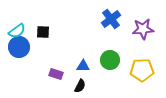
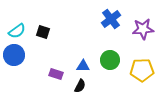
black square: rotated 16 degrees clockwise
blue circle: moved 5 px left, 8 px down
